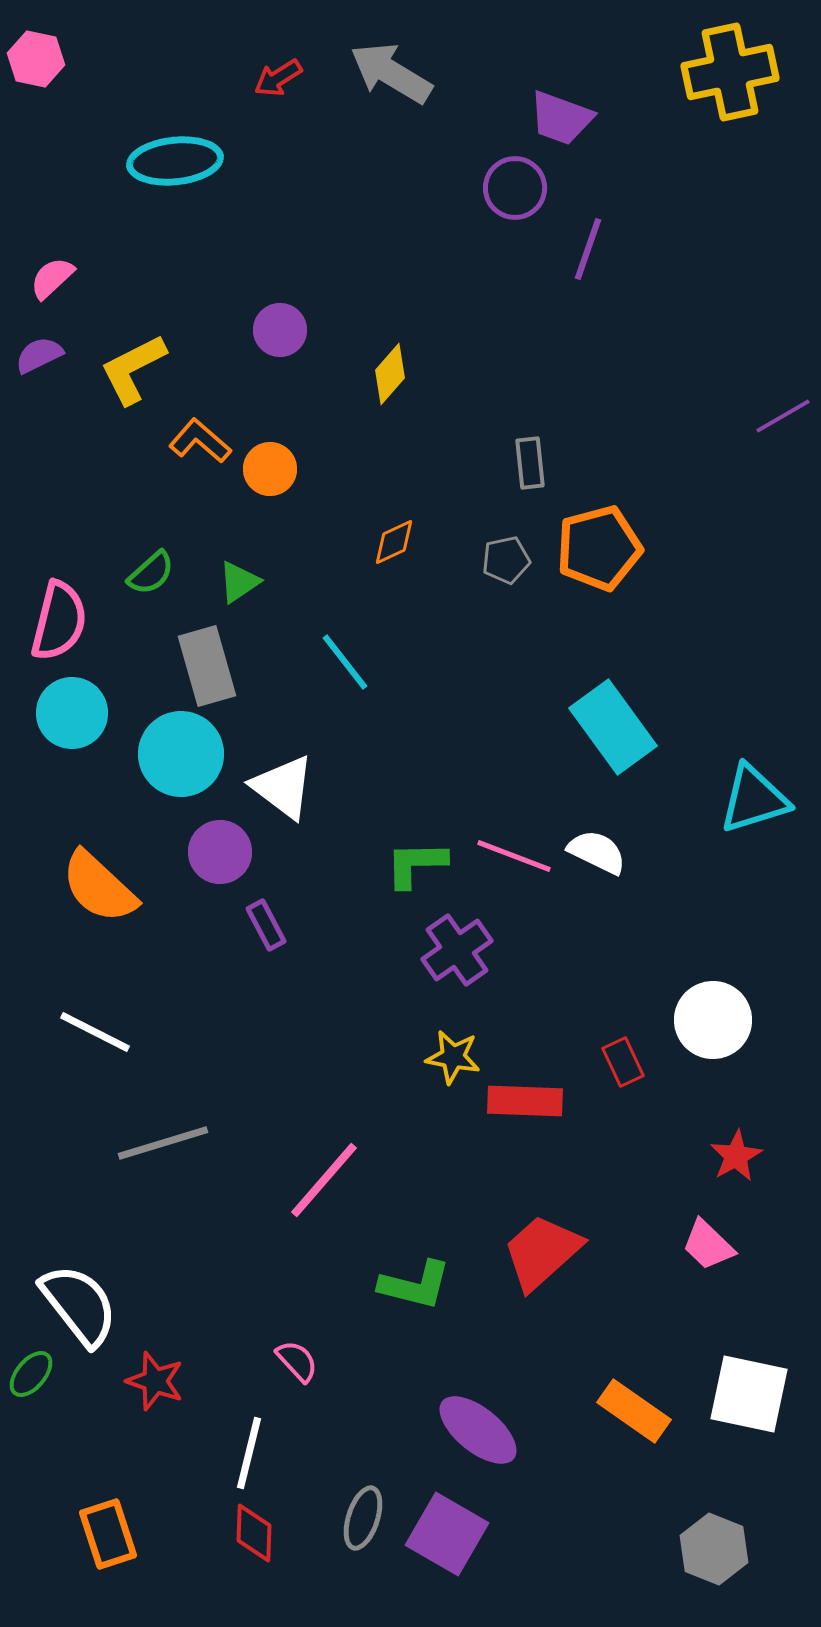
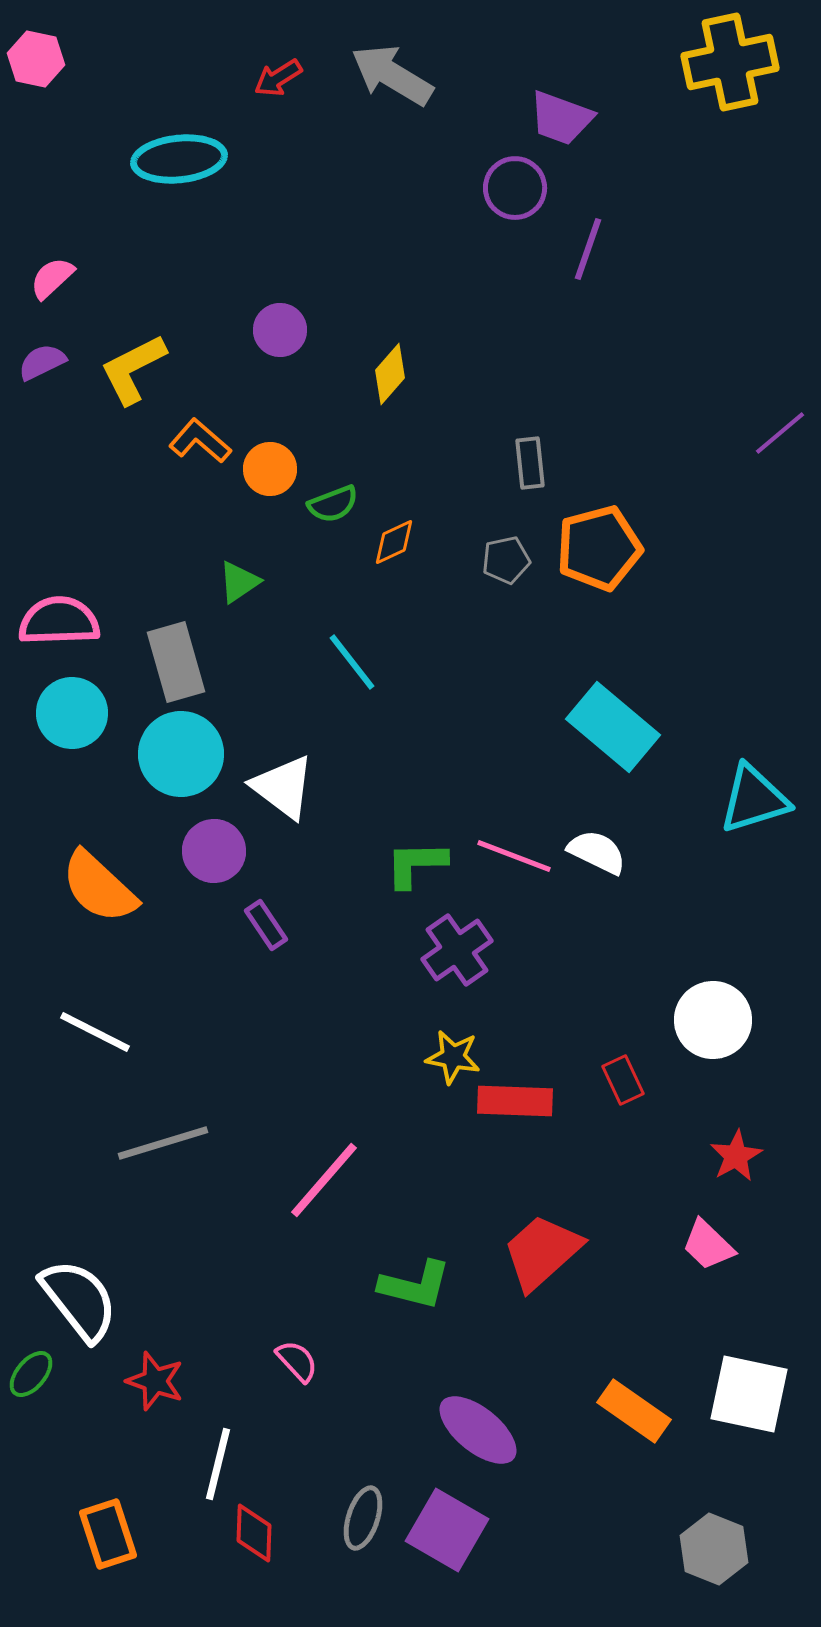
yellow cross at (730, 72): moved 10 px up
gray arrow at (391, 73): moved 1 px right, 2 px down
cyan ellipse at (175, 161): moved 4 px right, 2 px up
purple semicircle at (39, 355): moved 3 px right, 7 px down
purple line at (783, 416): moved 3 px left, 17 px down; rotated 10 degrees counterclockwise
green semicircle at (151, 573): moved 182 px right, 69 px up; rotated 21 degrees clockwise
pink semicircle at (59, 621): rotated 106 degrees counterclockwise
cyan line at (345, 662): moved 7 px right
gray rectangle at (207, 666): moved 31 px left, 4 px up
cyan rectangle at (613, 727): rotated 14 degrees counterclockwise
purple circle at (220, 852): moved 6 px left, 1 px up
purple rectangle at (266, 925): rotated 6 degrees counterclockwise
red rectangle at (623, 1062): moved 18 px down
red rectangle at (525, 1101): moved 10 px left
white semicircle at (79, 1305): moved 5 px up
white line at (249, 1453): moved 31 px left, 11 px down
purple square at (447, 1534): moved 4 px up
